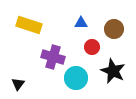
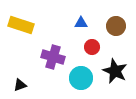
yellow rectangle: moved 8 px left
brown circle: moved 2 px right, 3 px up
black star: moved 2 px right
cyan circle: moved 5 px right
black triangle: moved 2 px right, 1 px down; rotated 32 degrees clockwise
